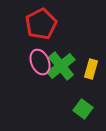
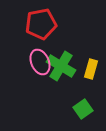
red pentagon: rotated 16 degrees clockwise
green cross: rotated 20 degrees counterclockwise
green square: rotated 18 degrees clockwise
